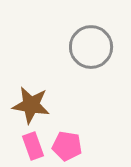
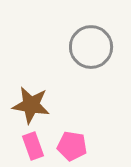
pink pentagon: moved 5 px right
